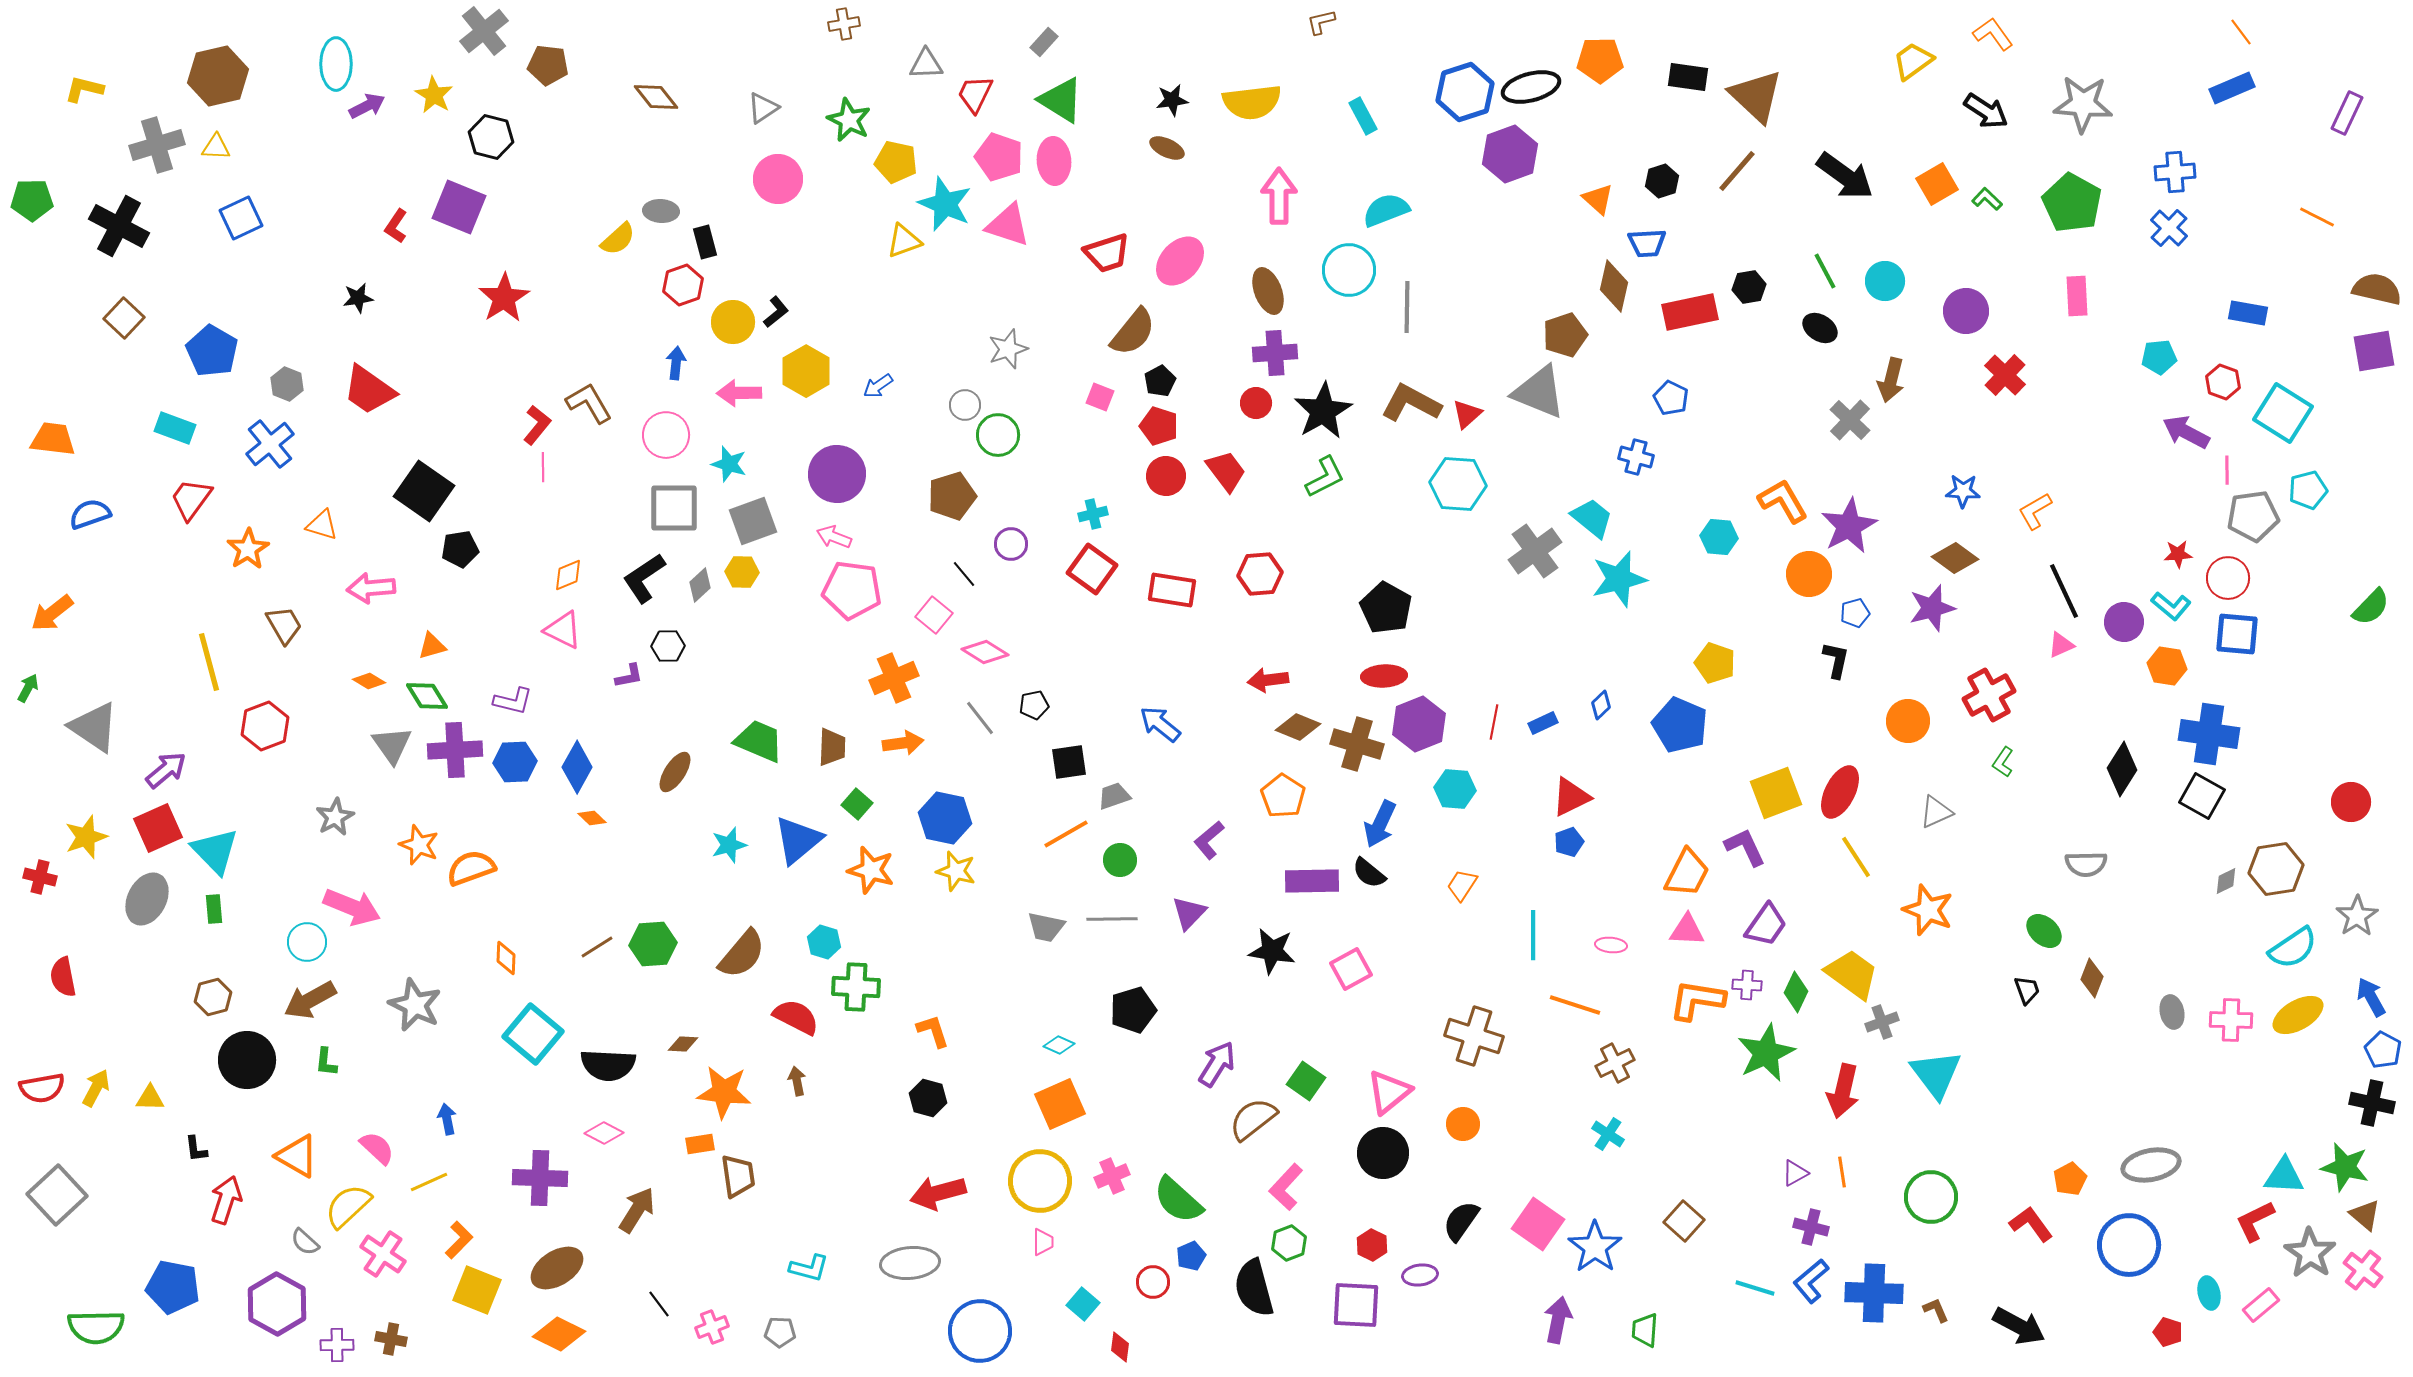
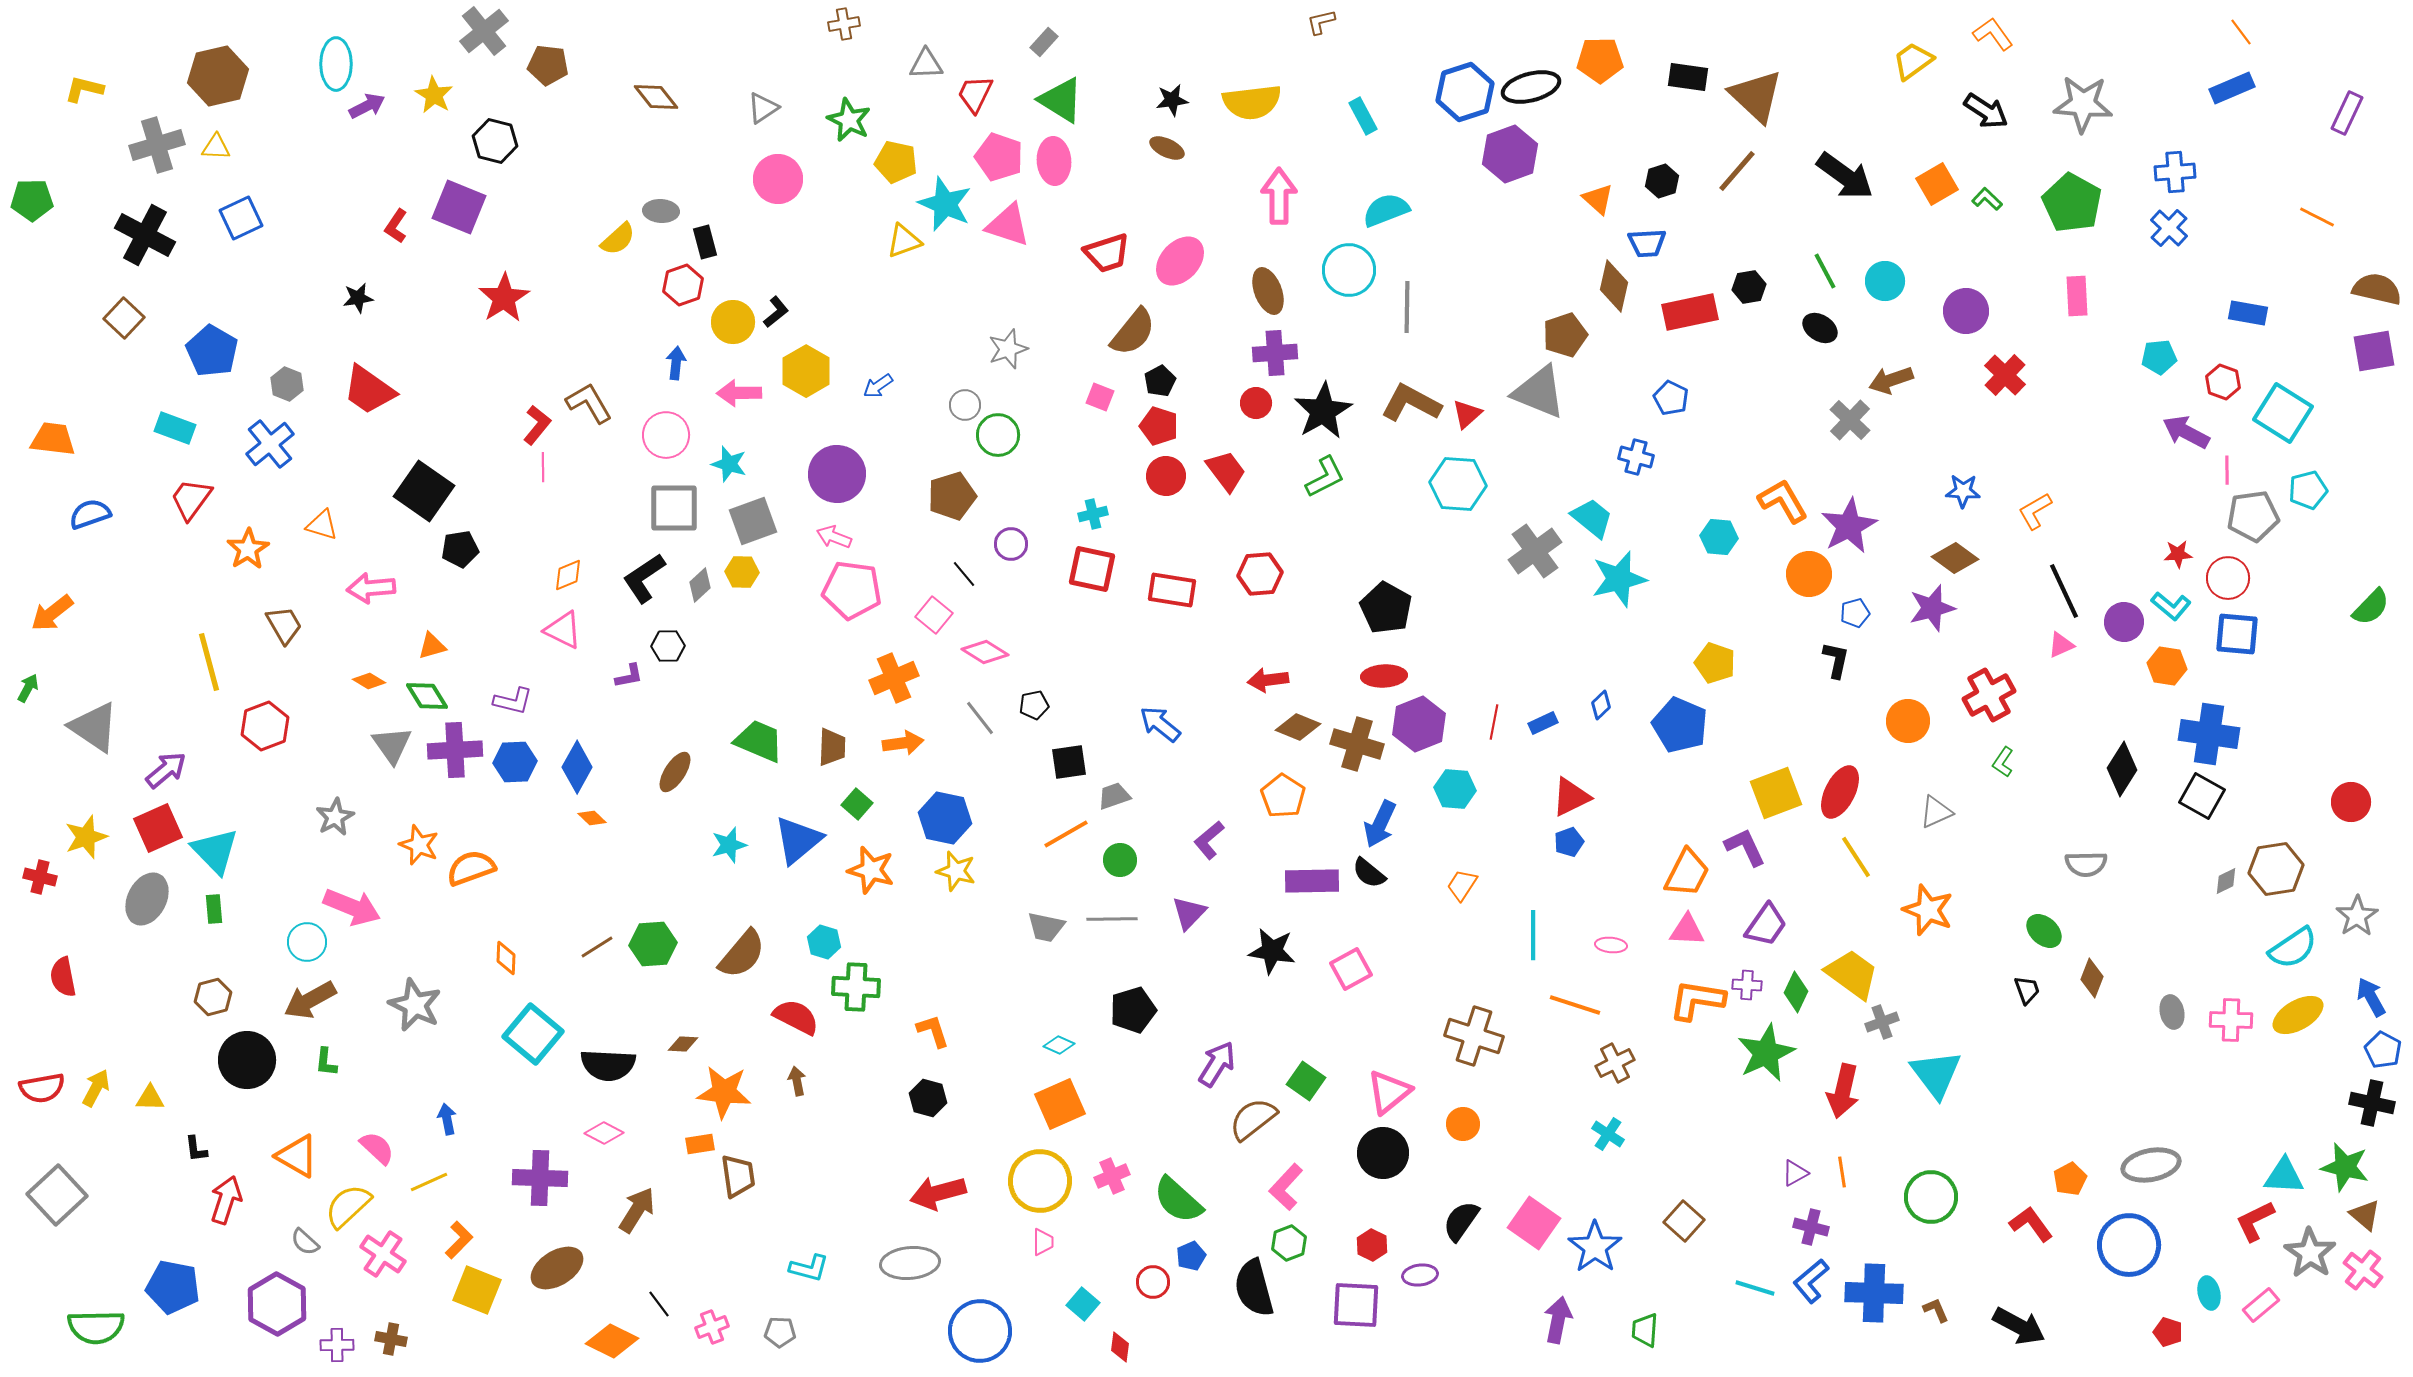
black hexagon at (491, 137): moved 4 px right, 4 px down
black cross at (119, 226): moved 26 px right, 9 px down
brown arrow at (1891, 380): rotated 57 degrees clockwise
red square at (1092, 569): rotated 24 degrees counterclockwise
pink square at (1538, 1224): moved 4 px left, 1 px up
orange diamond at (559, 1334): moved 53 px right, 7 px down
